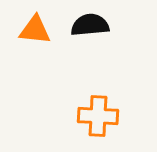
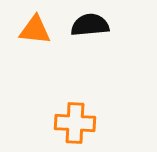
orange cross: moved 23 px left, 7 px down
